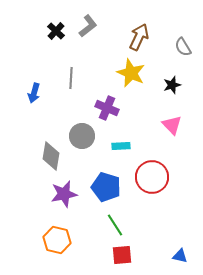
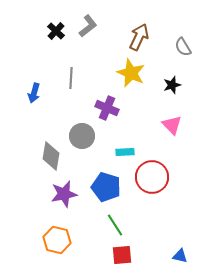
cyan rectangle: moved 4 px right, 6 px down
